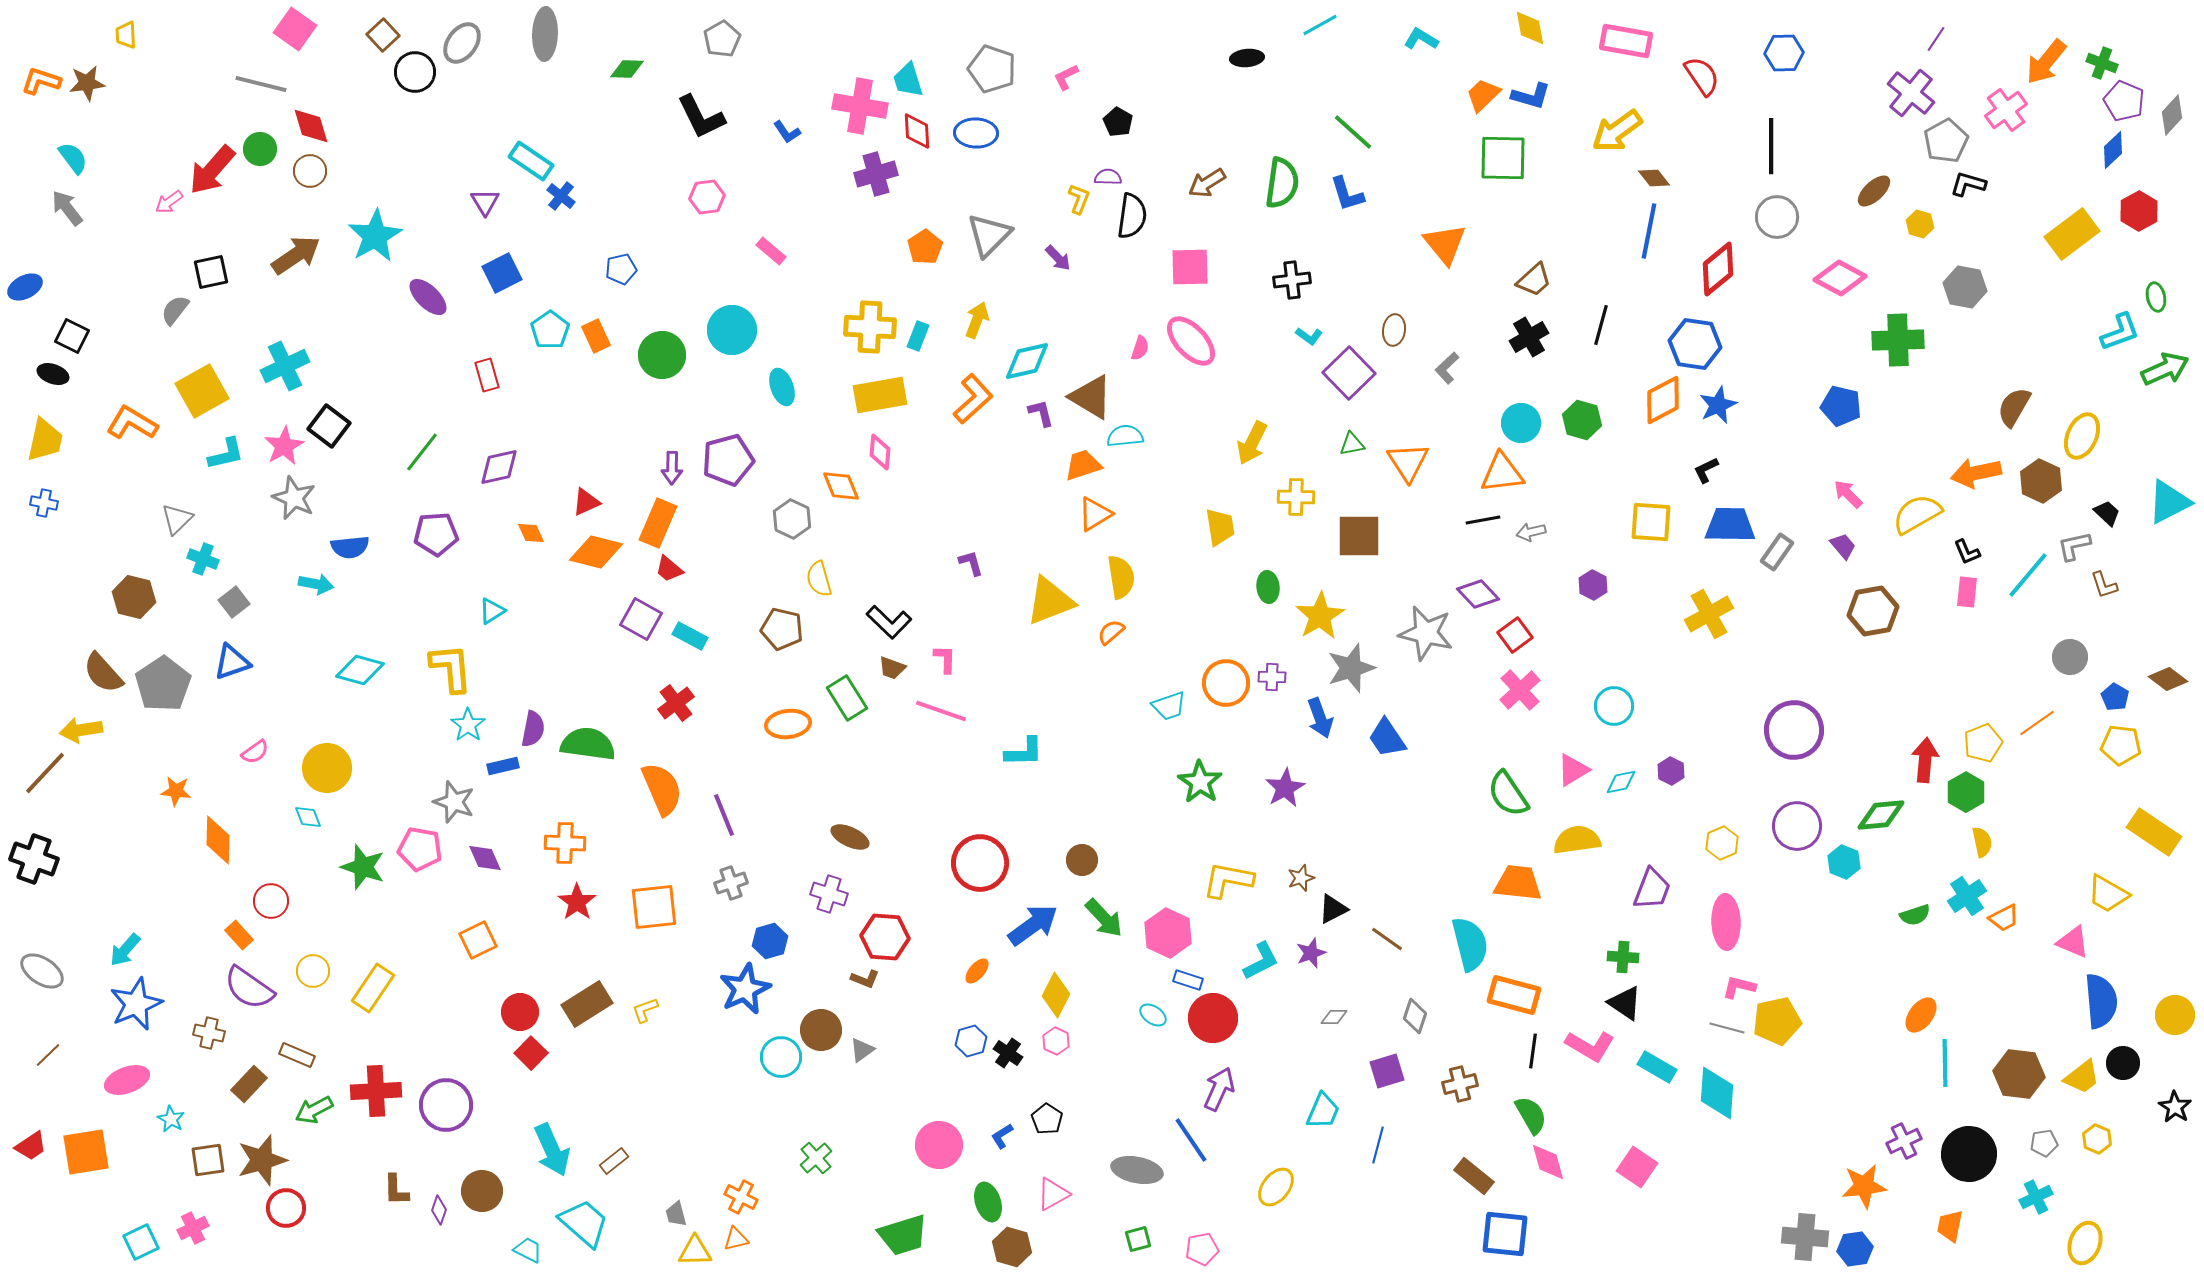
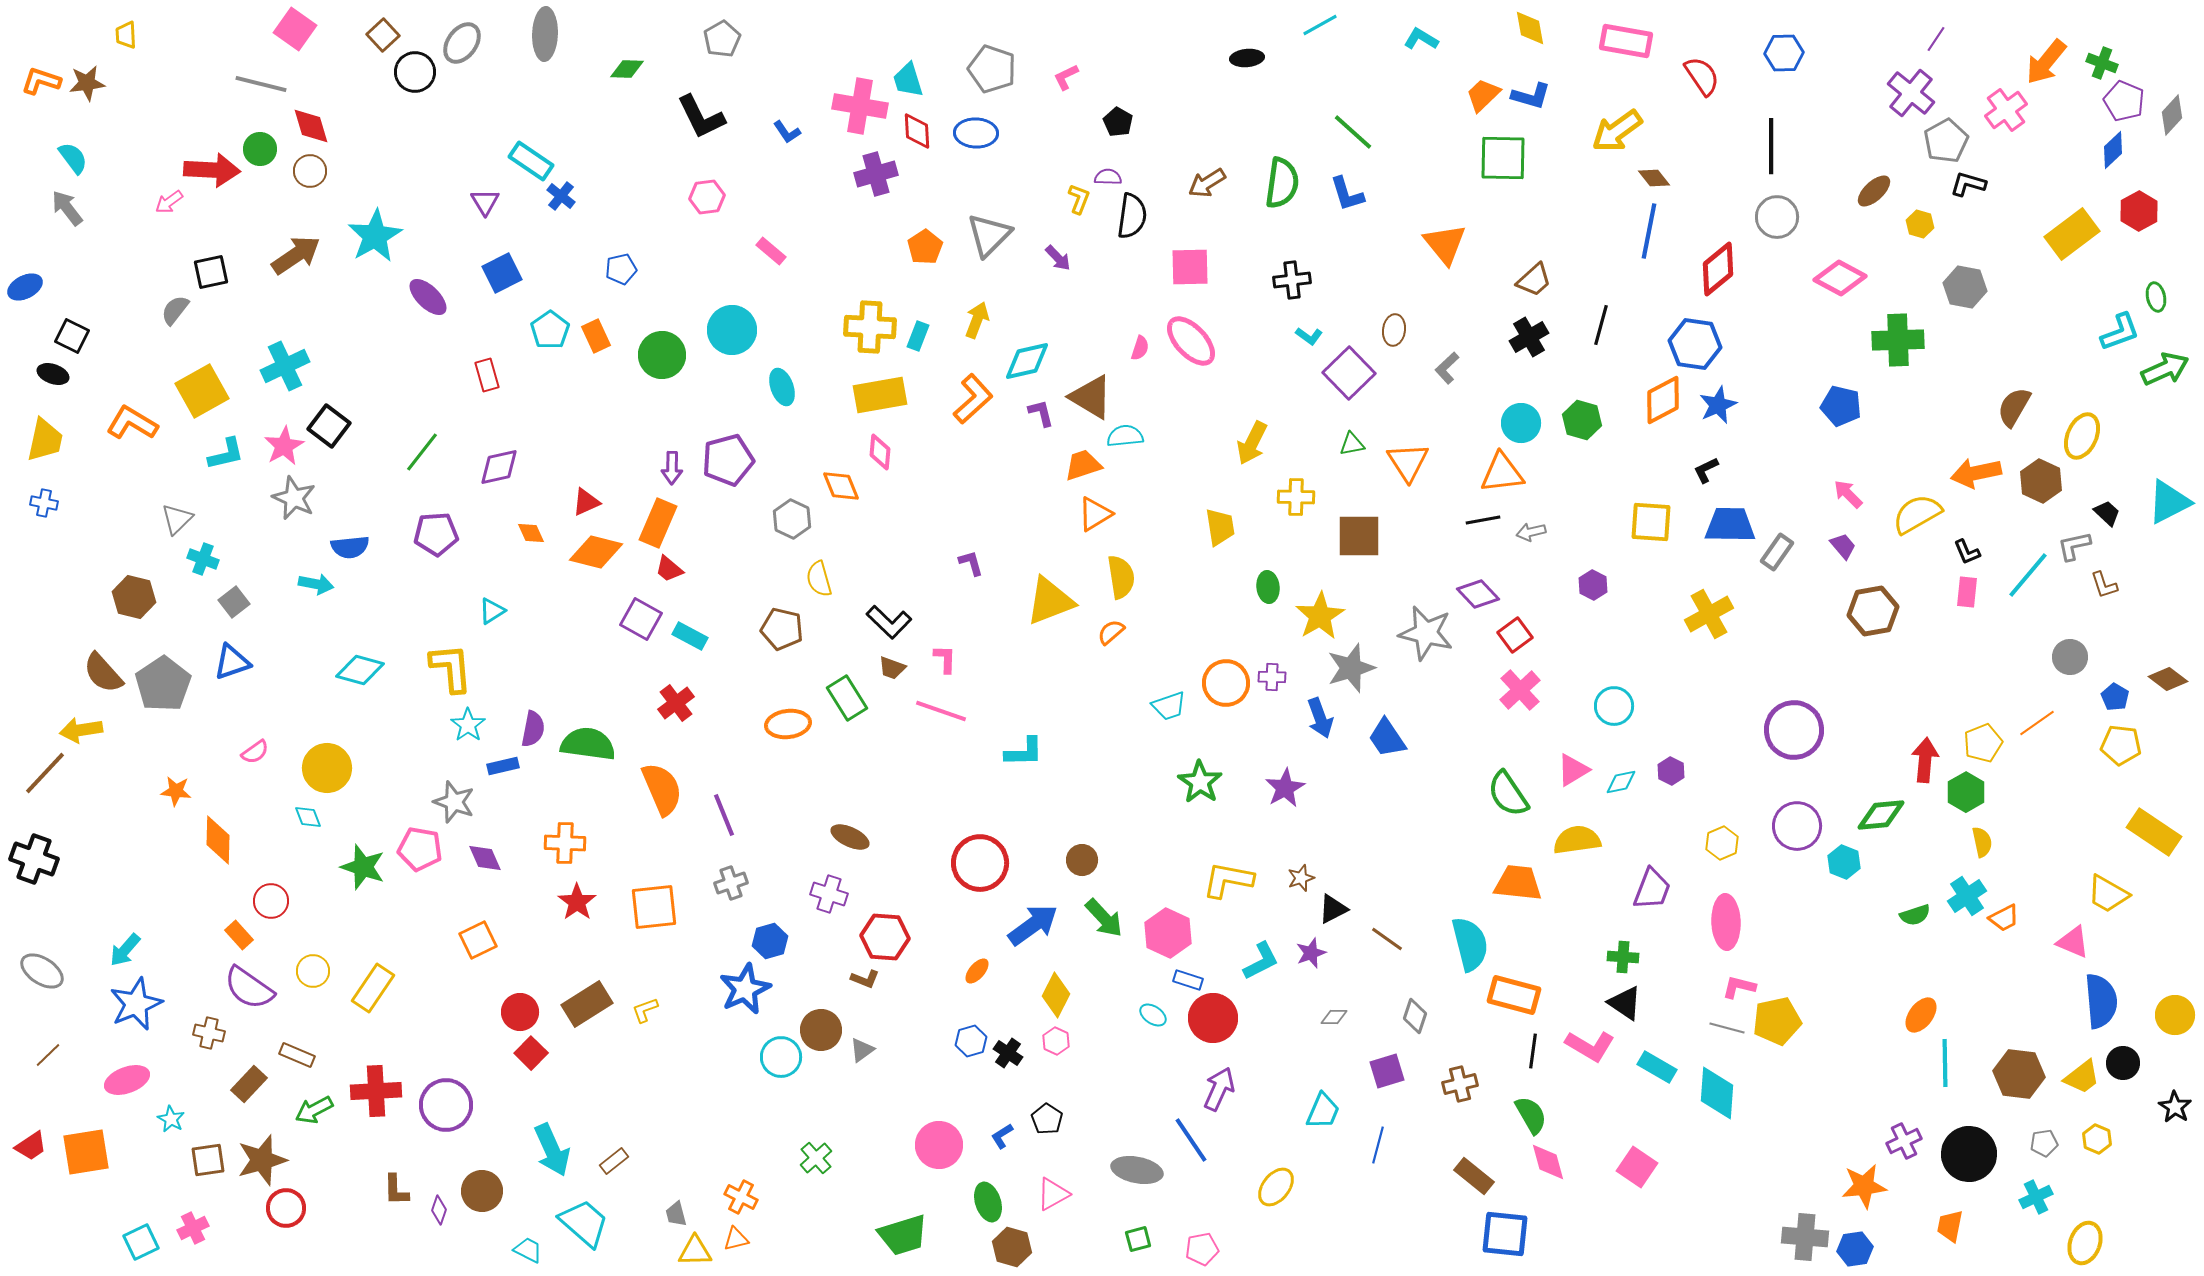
red arrow at (212, 170): rotated 128 degrees counterclockwise
